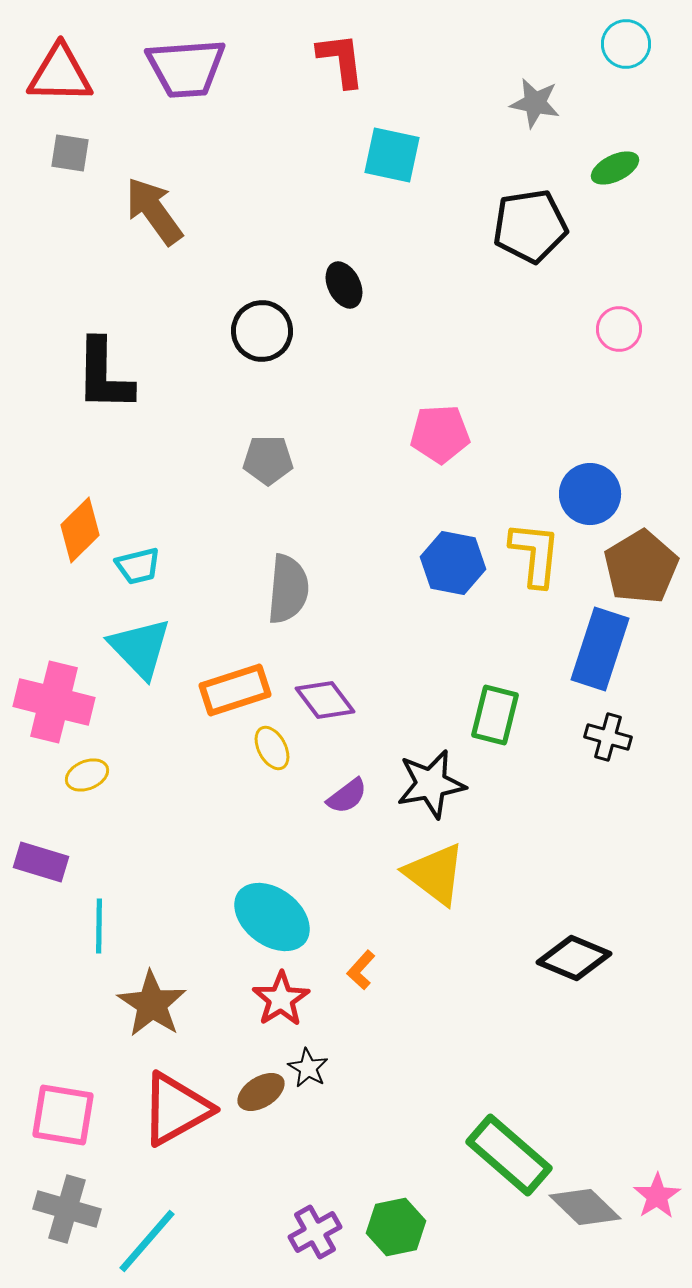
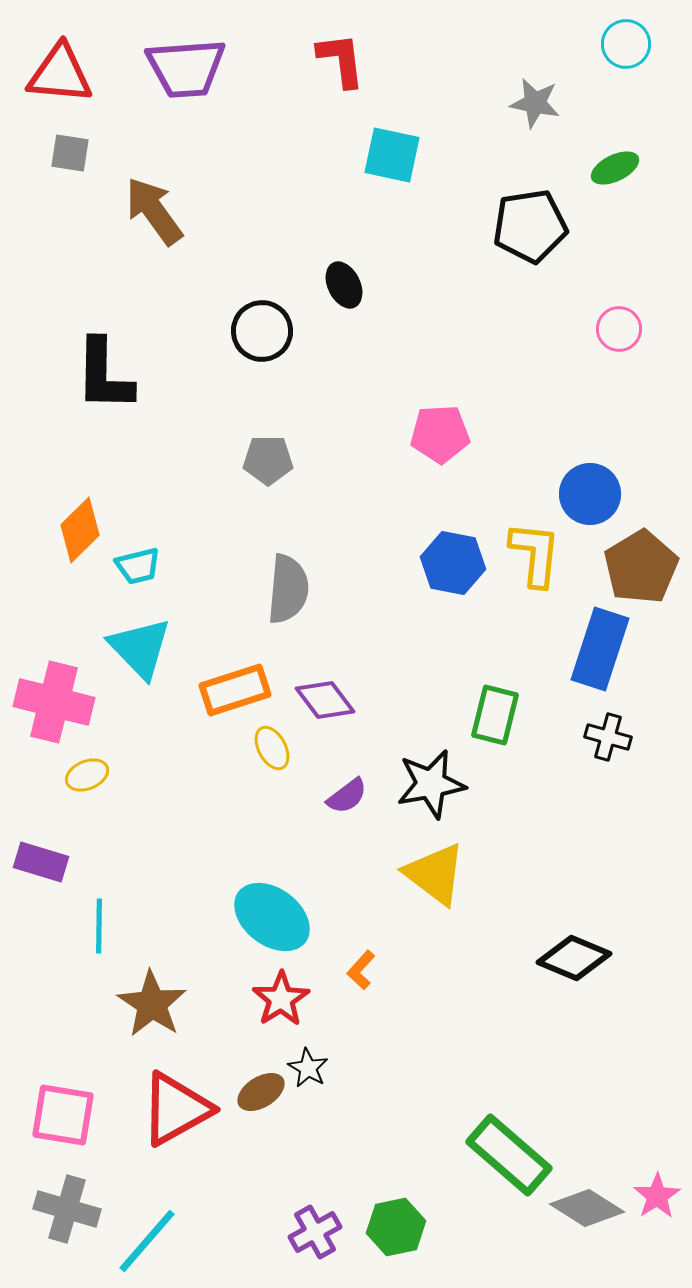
red triangle at (60, 74): rotated 4 degrees clockwise
gray diamond at (585, 1207): moved 2 px right, 1 px down; rotated 12 degrees counterclockwise
